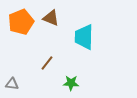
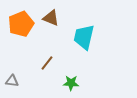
orange pentagon: moved 2 px down
cyan trapezoid: rotated 12 degrees clockwise
gray triangle: moved 3 px up
